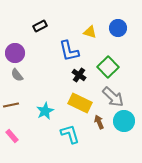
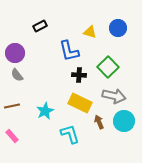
black cross: rotated 32 degrees counterclockwise
gray arrow: moved 1 px right, 1 px up; rotated 30 degrees counterclockwise
brown line: moved 1 px right, 1 px down
